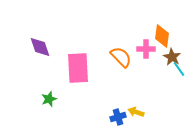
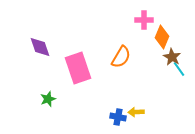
orange diamond: moved 1 px down; rotated 15 degrees clockwise
pink cross: moved 2 px left, 29 px up
orange semicircle: rotated 75 degrees clockwise
pink rectangle: rotated 16 degrees counterclockwise
green star: moved 1 px left
yellow arrow: rotated 21 degrees counterclockwise
blue cross: rotated 28 degrees clockwise
